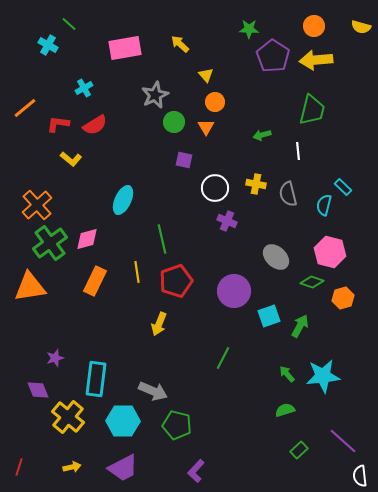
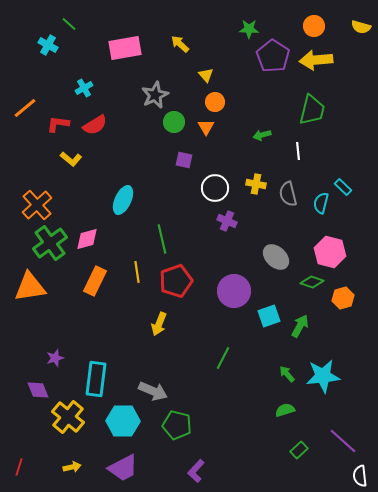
cyan semicircle at (324, 205): moved 3 px left, 2 px up
